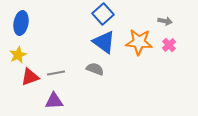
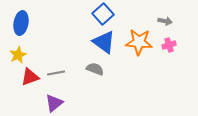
pink cross: rotated 24 degrees clockwise
purple triangle: moved 2 px down; rotated 36 degrees counterclockwise
